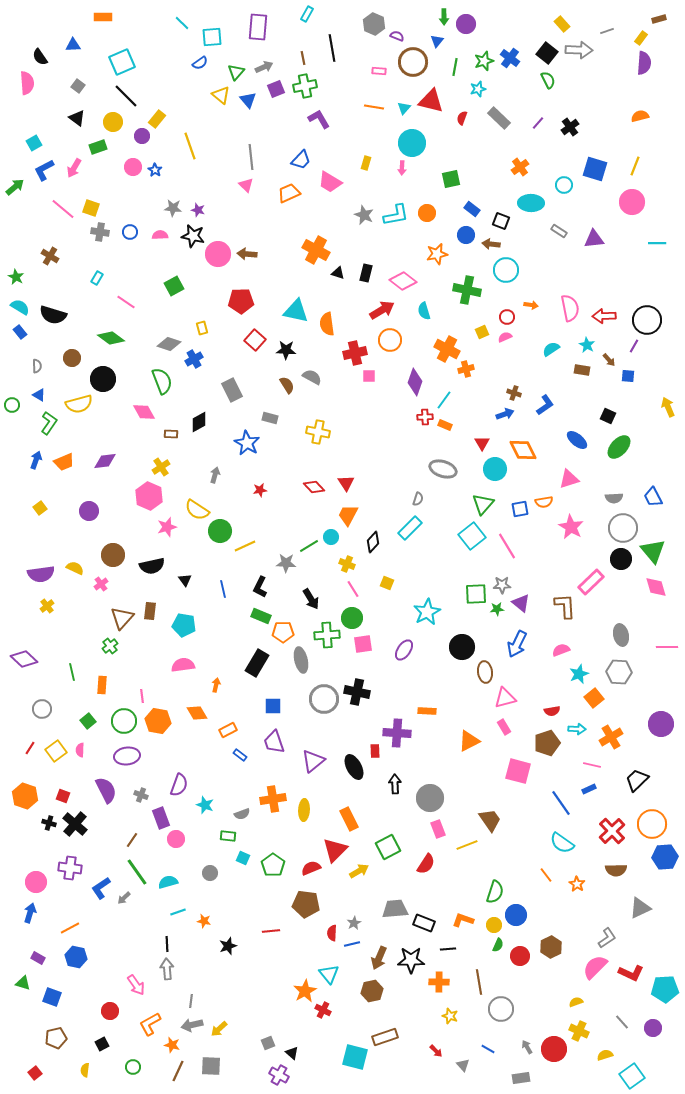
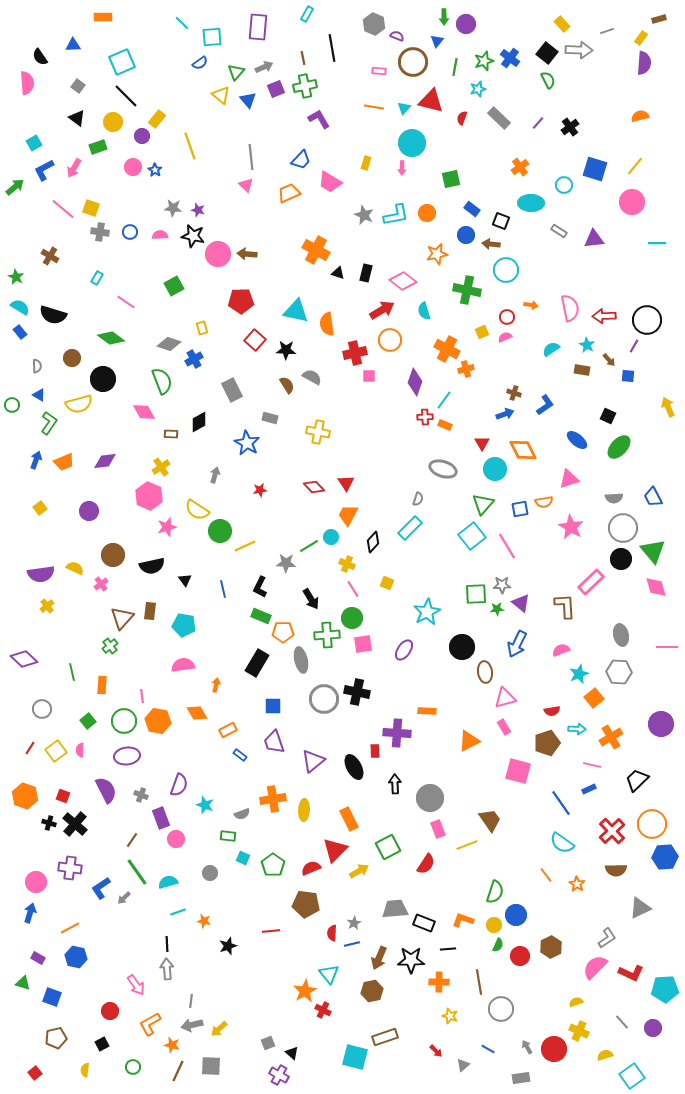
yellow line at (635, 166): rotated 18 degrees clockwise
gray triangle at (463, 1065): rotated 32 degrees clockwise
